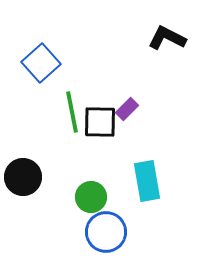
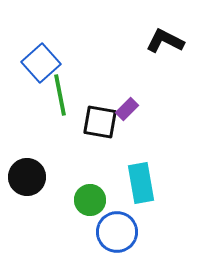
black L-shape: moved 2 px left, 3 px down
green line: moved 12 px left, 17 px up
black square: rotated 9 degrees clockwise
black circle: moved 4 px right
cyan rectangle: moved 6 px left, 2 px down
green circle: moved 1 px left, 3 px down
blue circle: moved 11 px right
